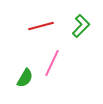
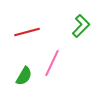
red line: moved 14 px left, 6 px down
green semicircle: moved 1 px left, 2 px up
